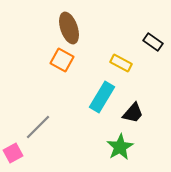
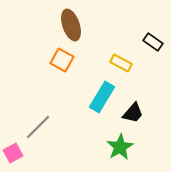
brown ellipse: moved 2 px right, 3 px up
